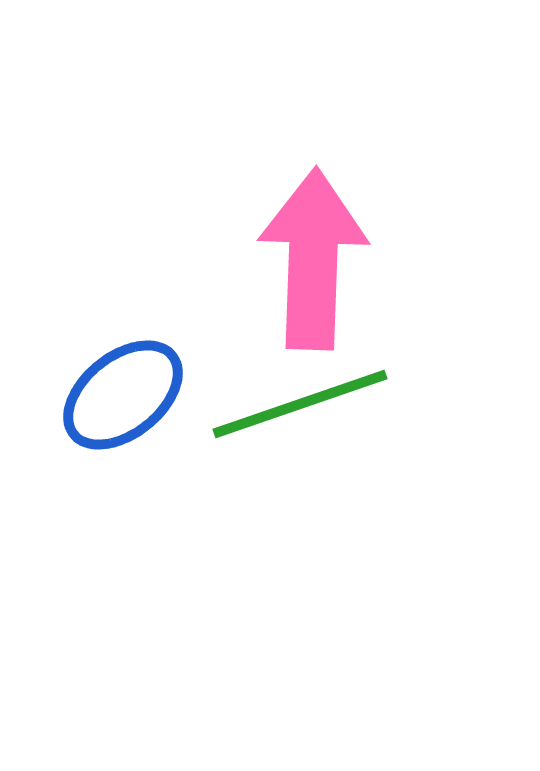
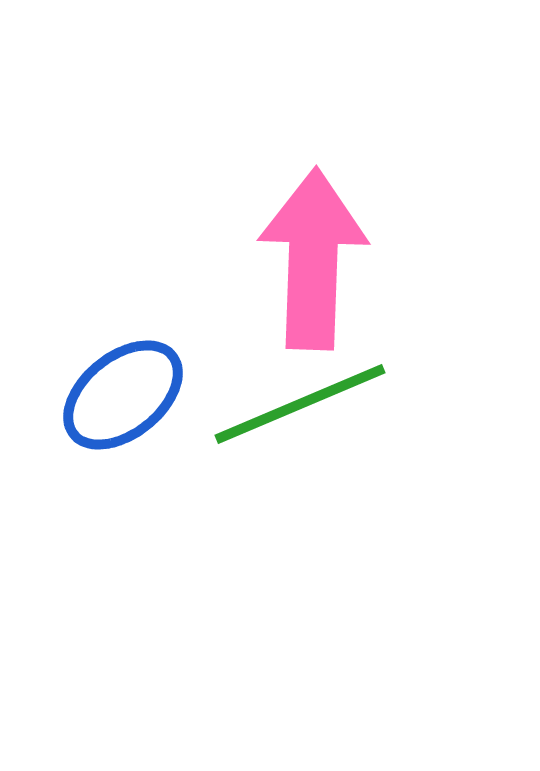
green line: rotated 4 degrees counterclockwise
